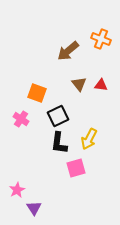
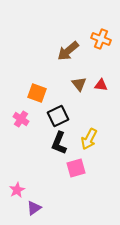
black L-shape: rotated 15 degrees clockwise
purple triangle: rotated 28 degrees clockwise
